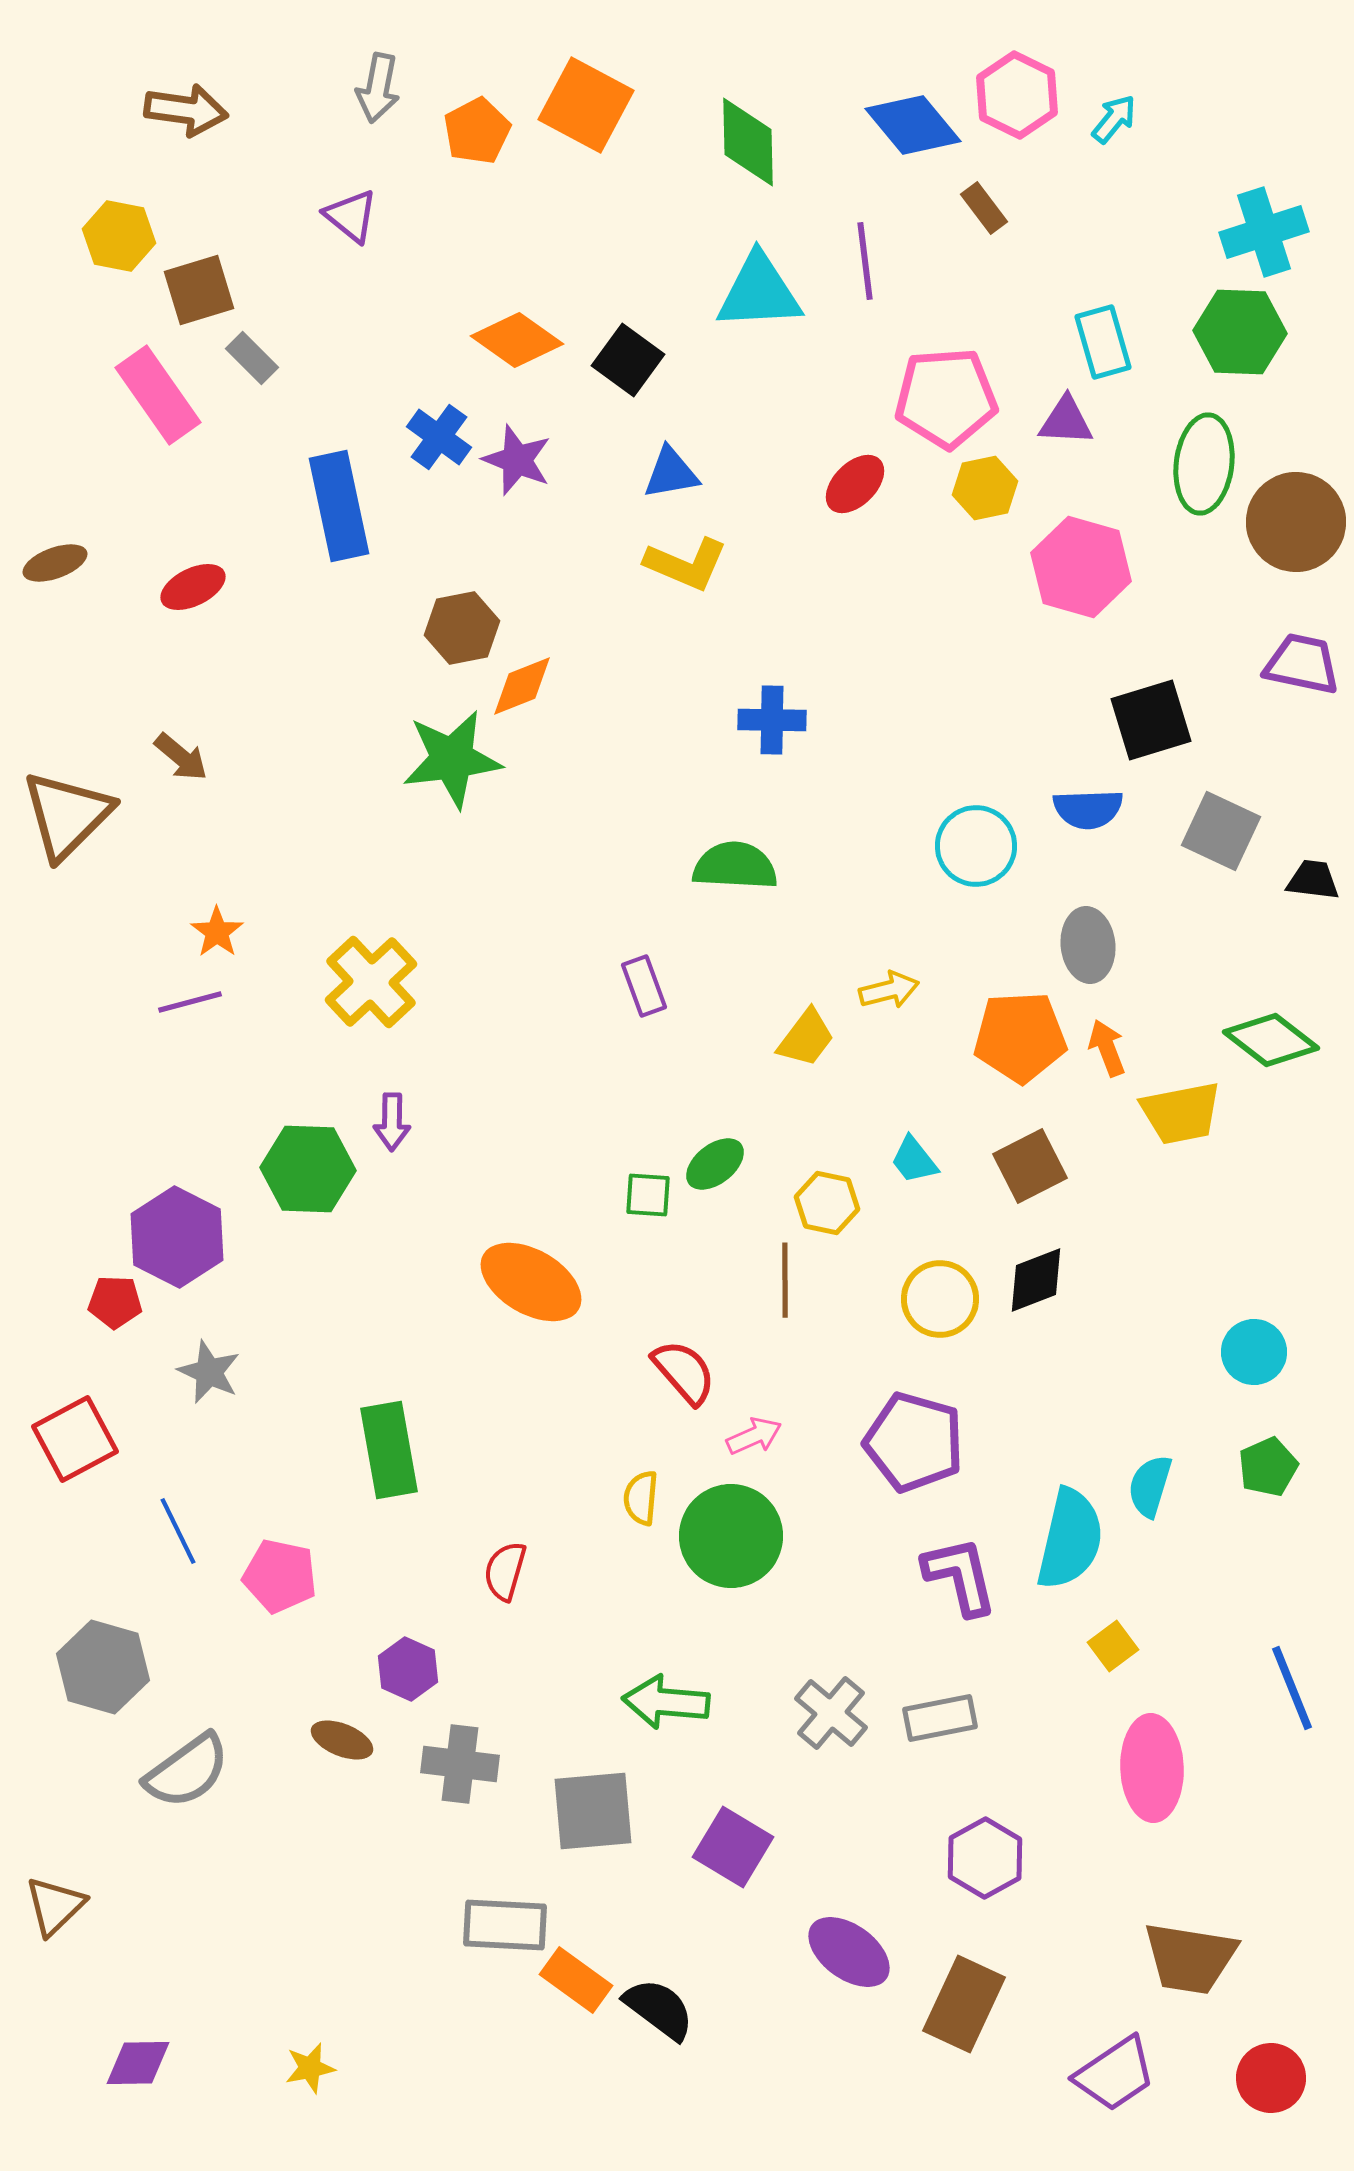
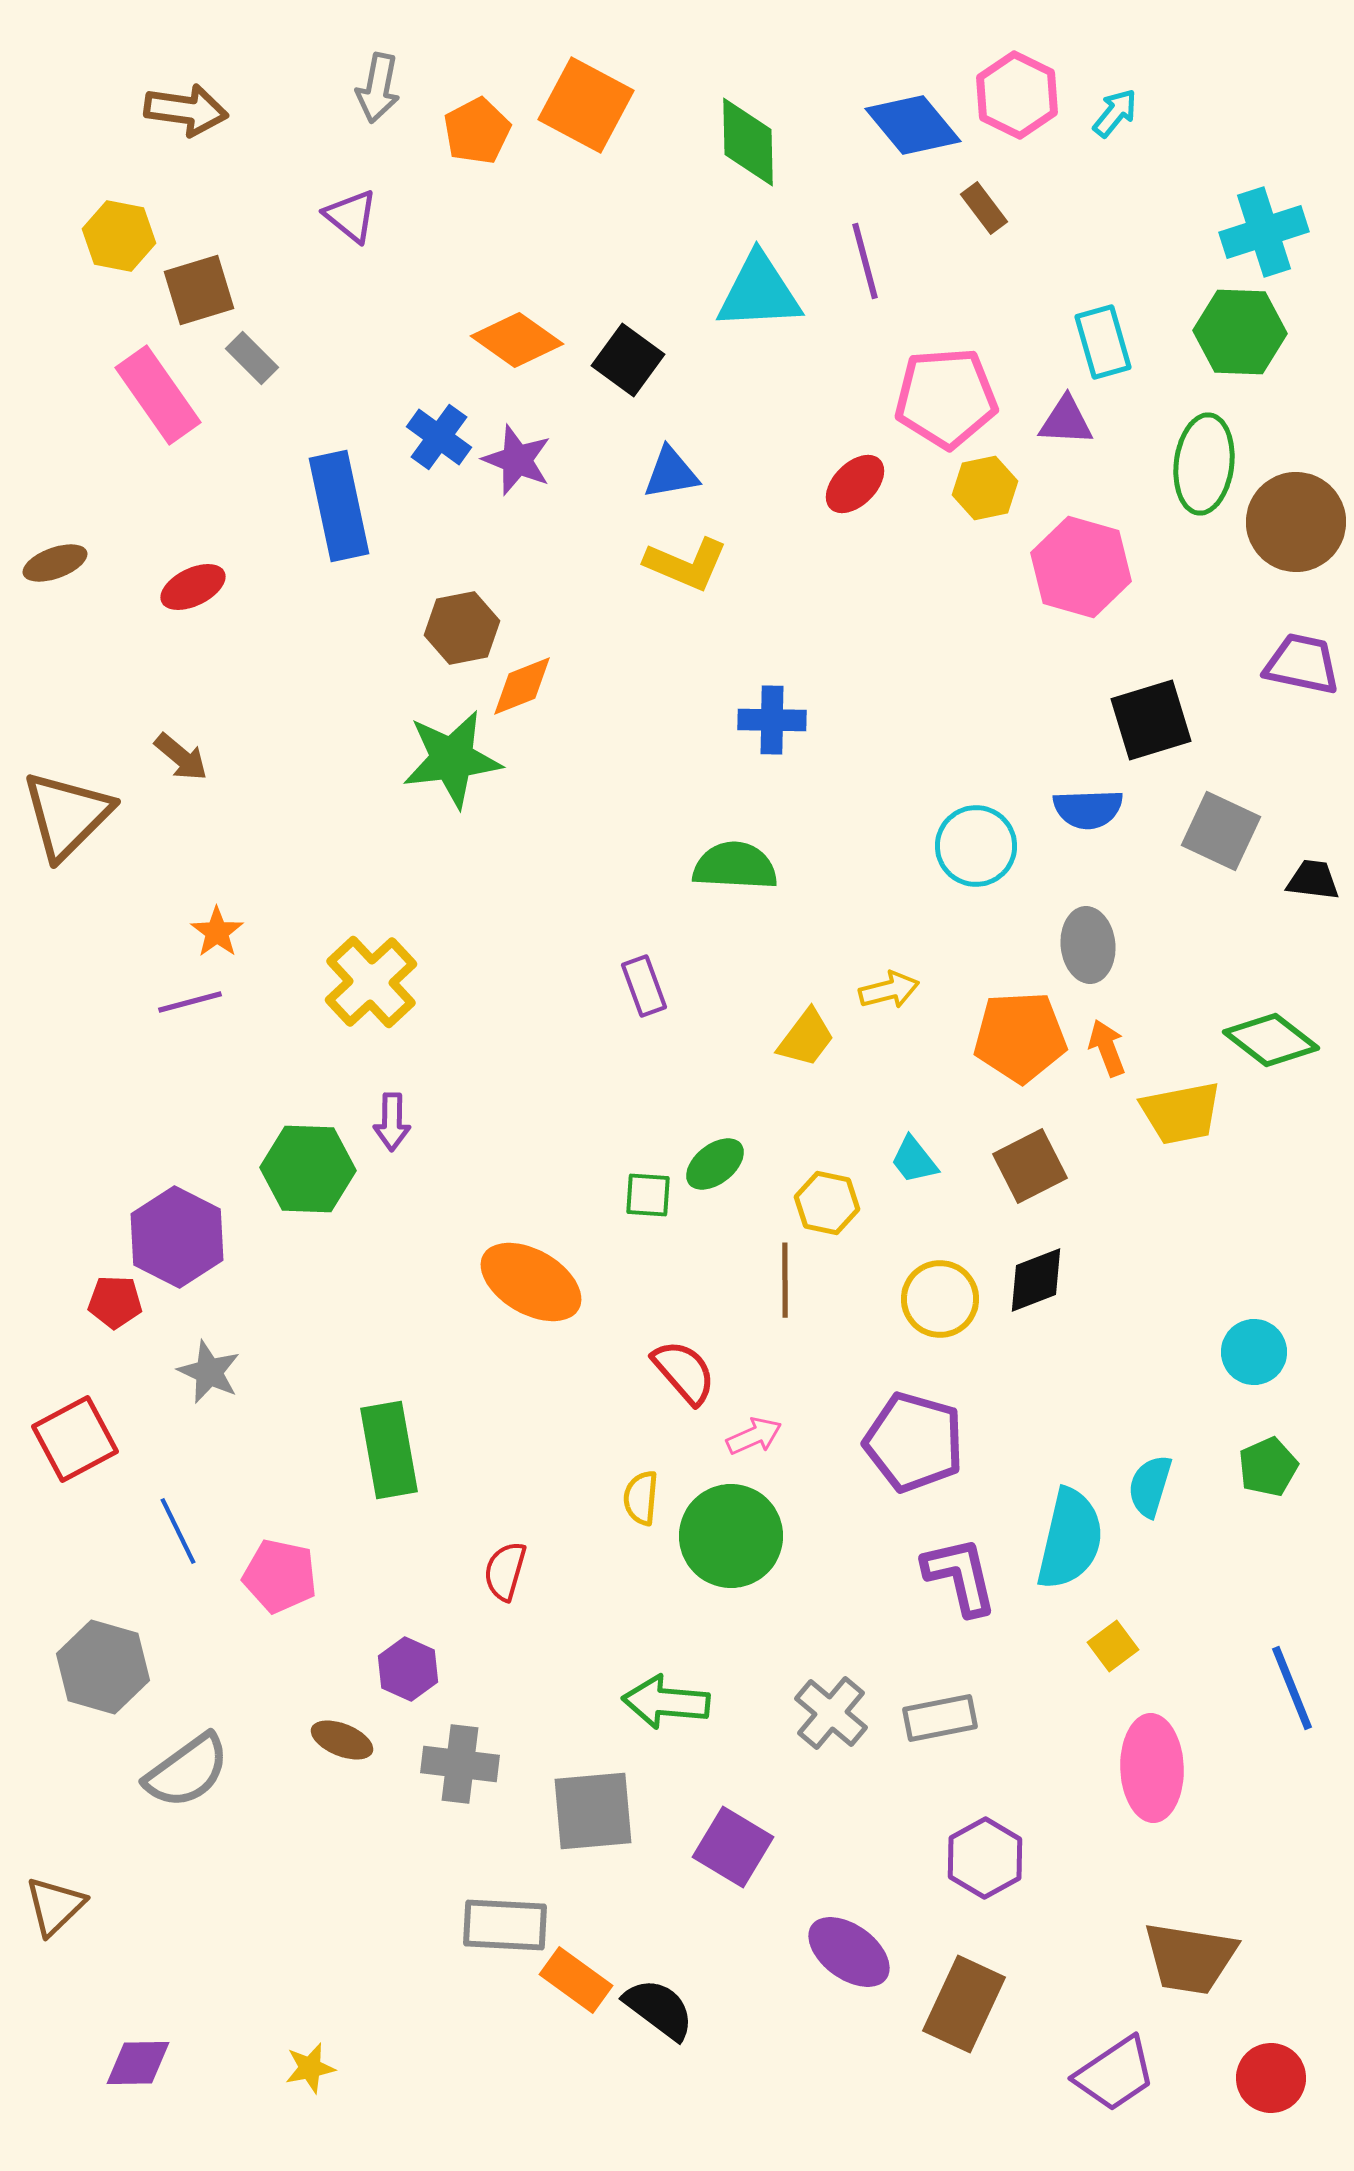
cyan arrow at (1114, 119): moved 1 px right, 6 px up
purple line at (865, 261): rotated 8 degrees counterclockwise
